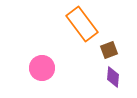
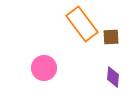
brown square: moved 2 px right, 13 px up; rotated 18 degrees clockwise
pink circle: moved 2 px right
